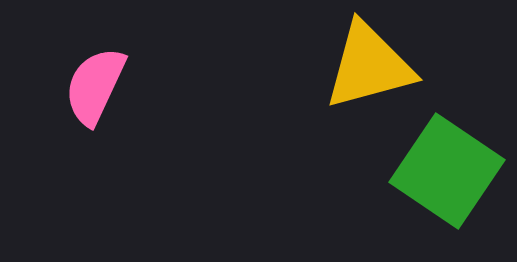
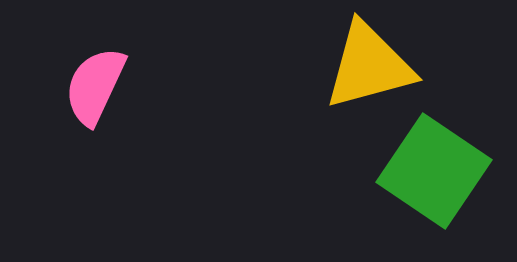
green square: moved 13 px left
